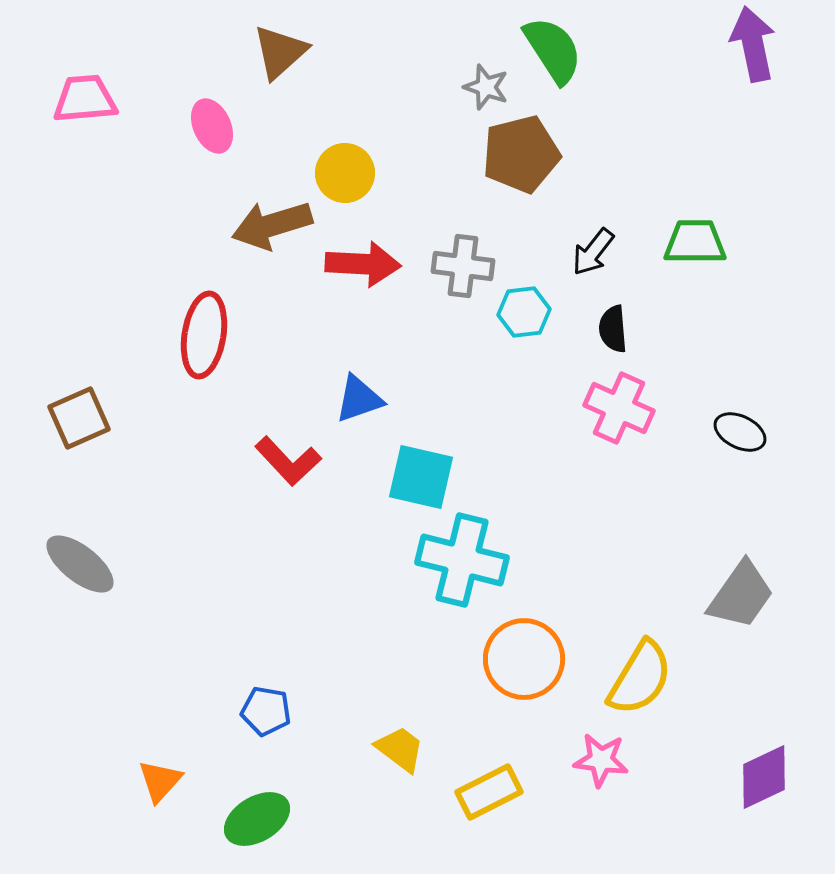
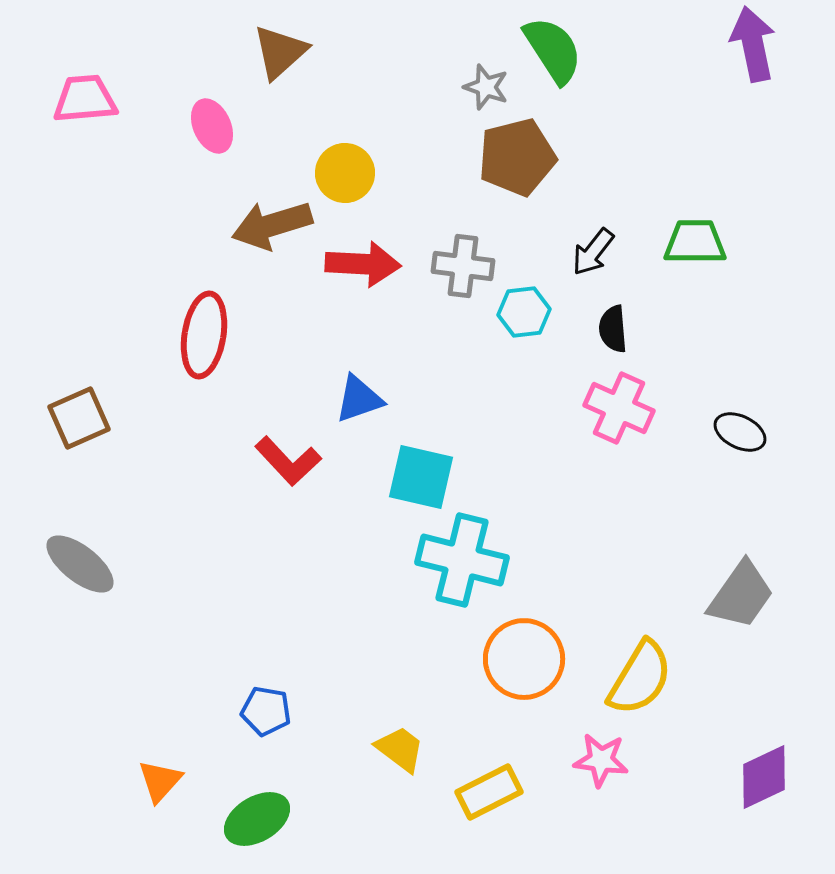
brown pentagon: moved 4 px left, 3 px down
